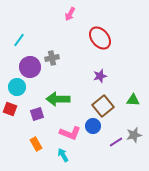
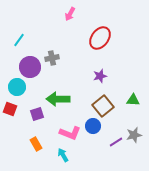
red ellipse: rotated 75 degrees clockwise
